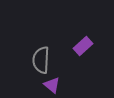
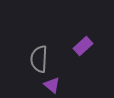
gray semicircle: moved 2 px left, 1 px up
